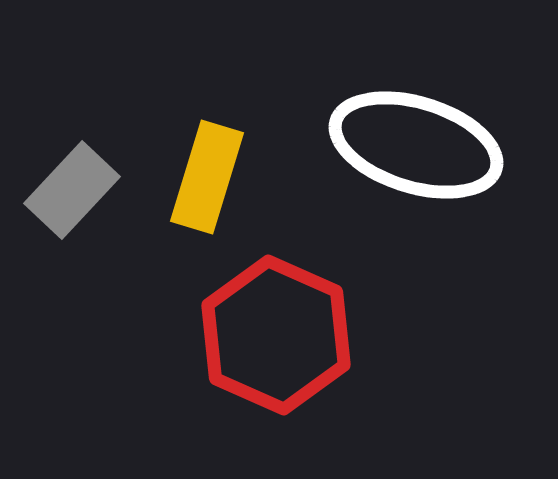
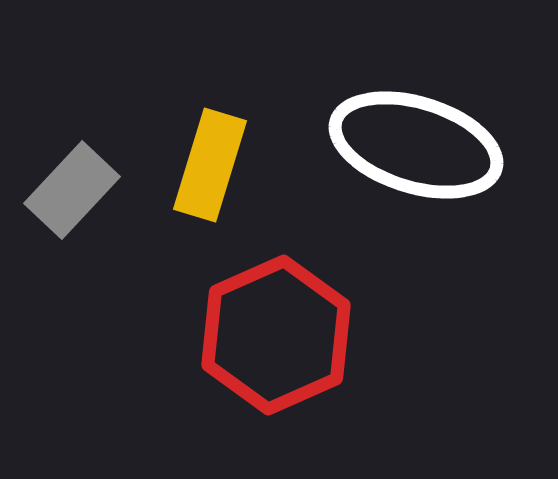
yellow rectangle: moved 3 px right, 12 px up
red hexagon: rotated 12 degrees clockwise
